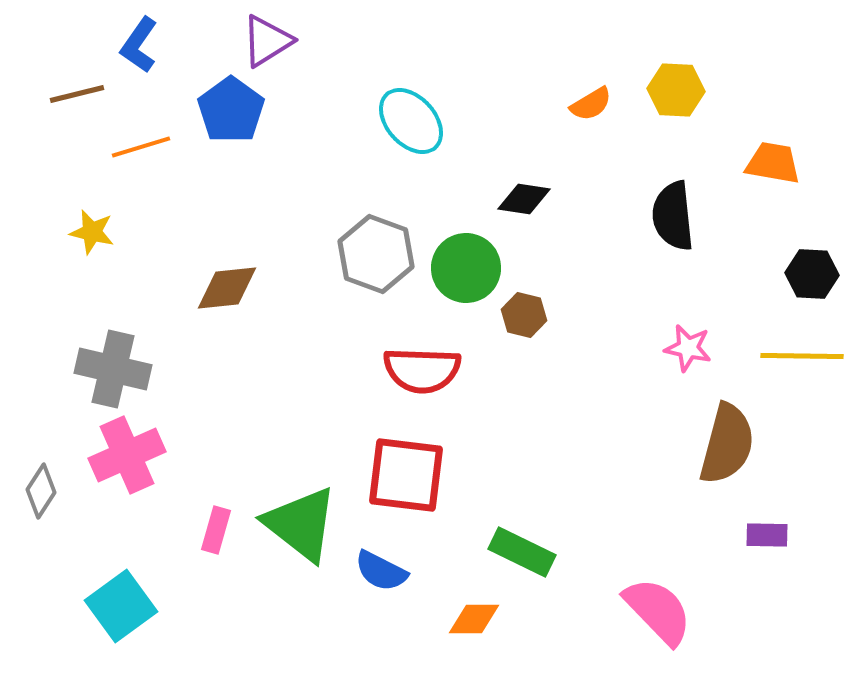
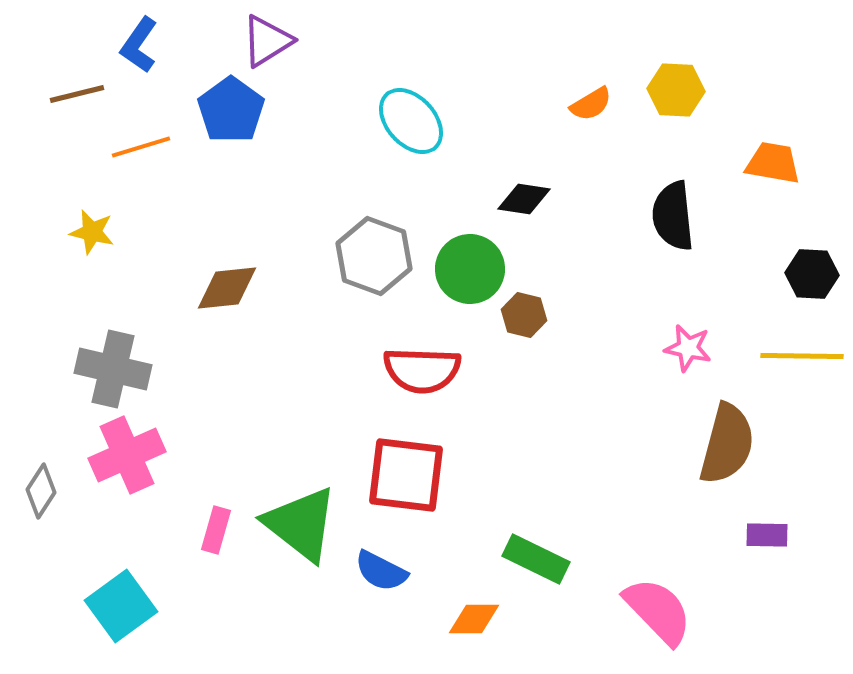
gray hexagon: moved 2 px left, 2 px down
green circle: moved 4 px right, 1 px down
green rectangle: moved 14 px right, 7 px down
